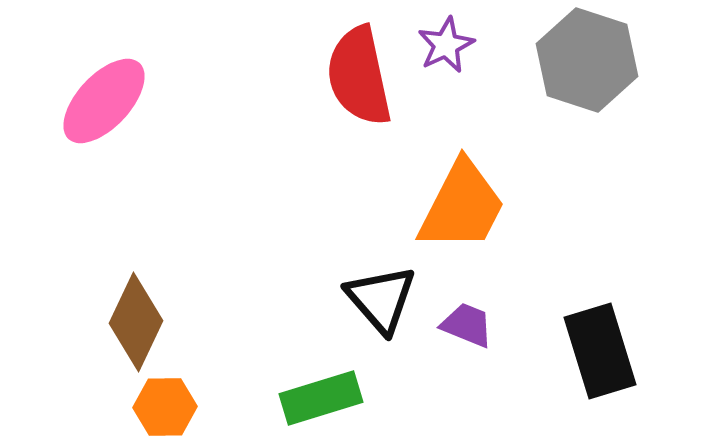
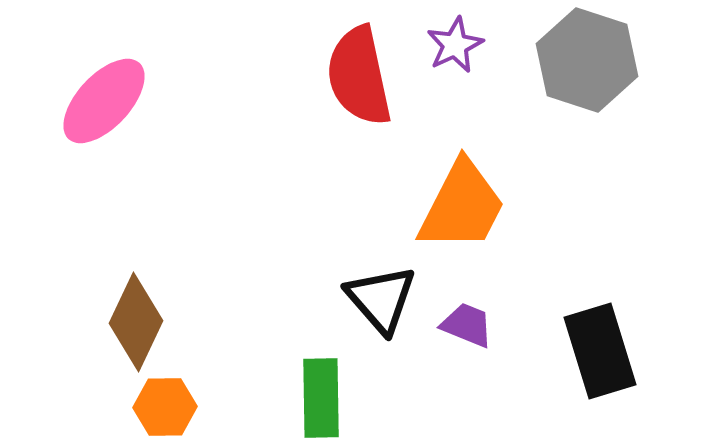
purple star: moved 9 px right
green rectangle: rotated 74 degrees counterclockwise
